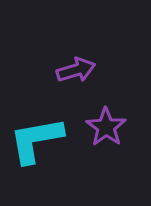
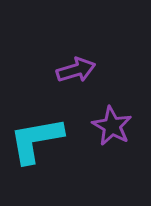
purple star: moved 6 px right, 1 px up; rotated 6 degrees counterclockwise
